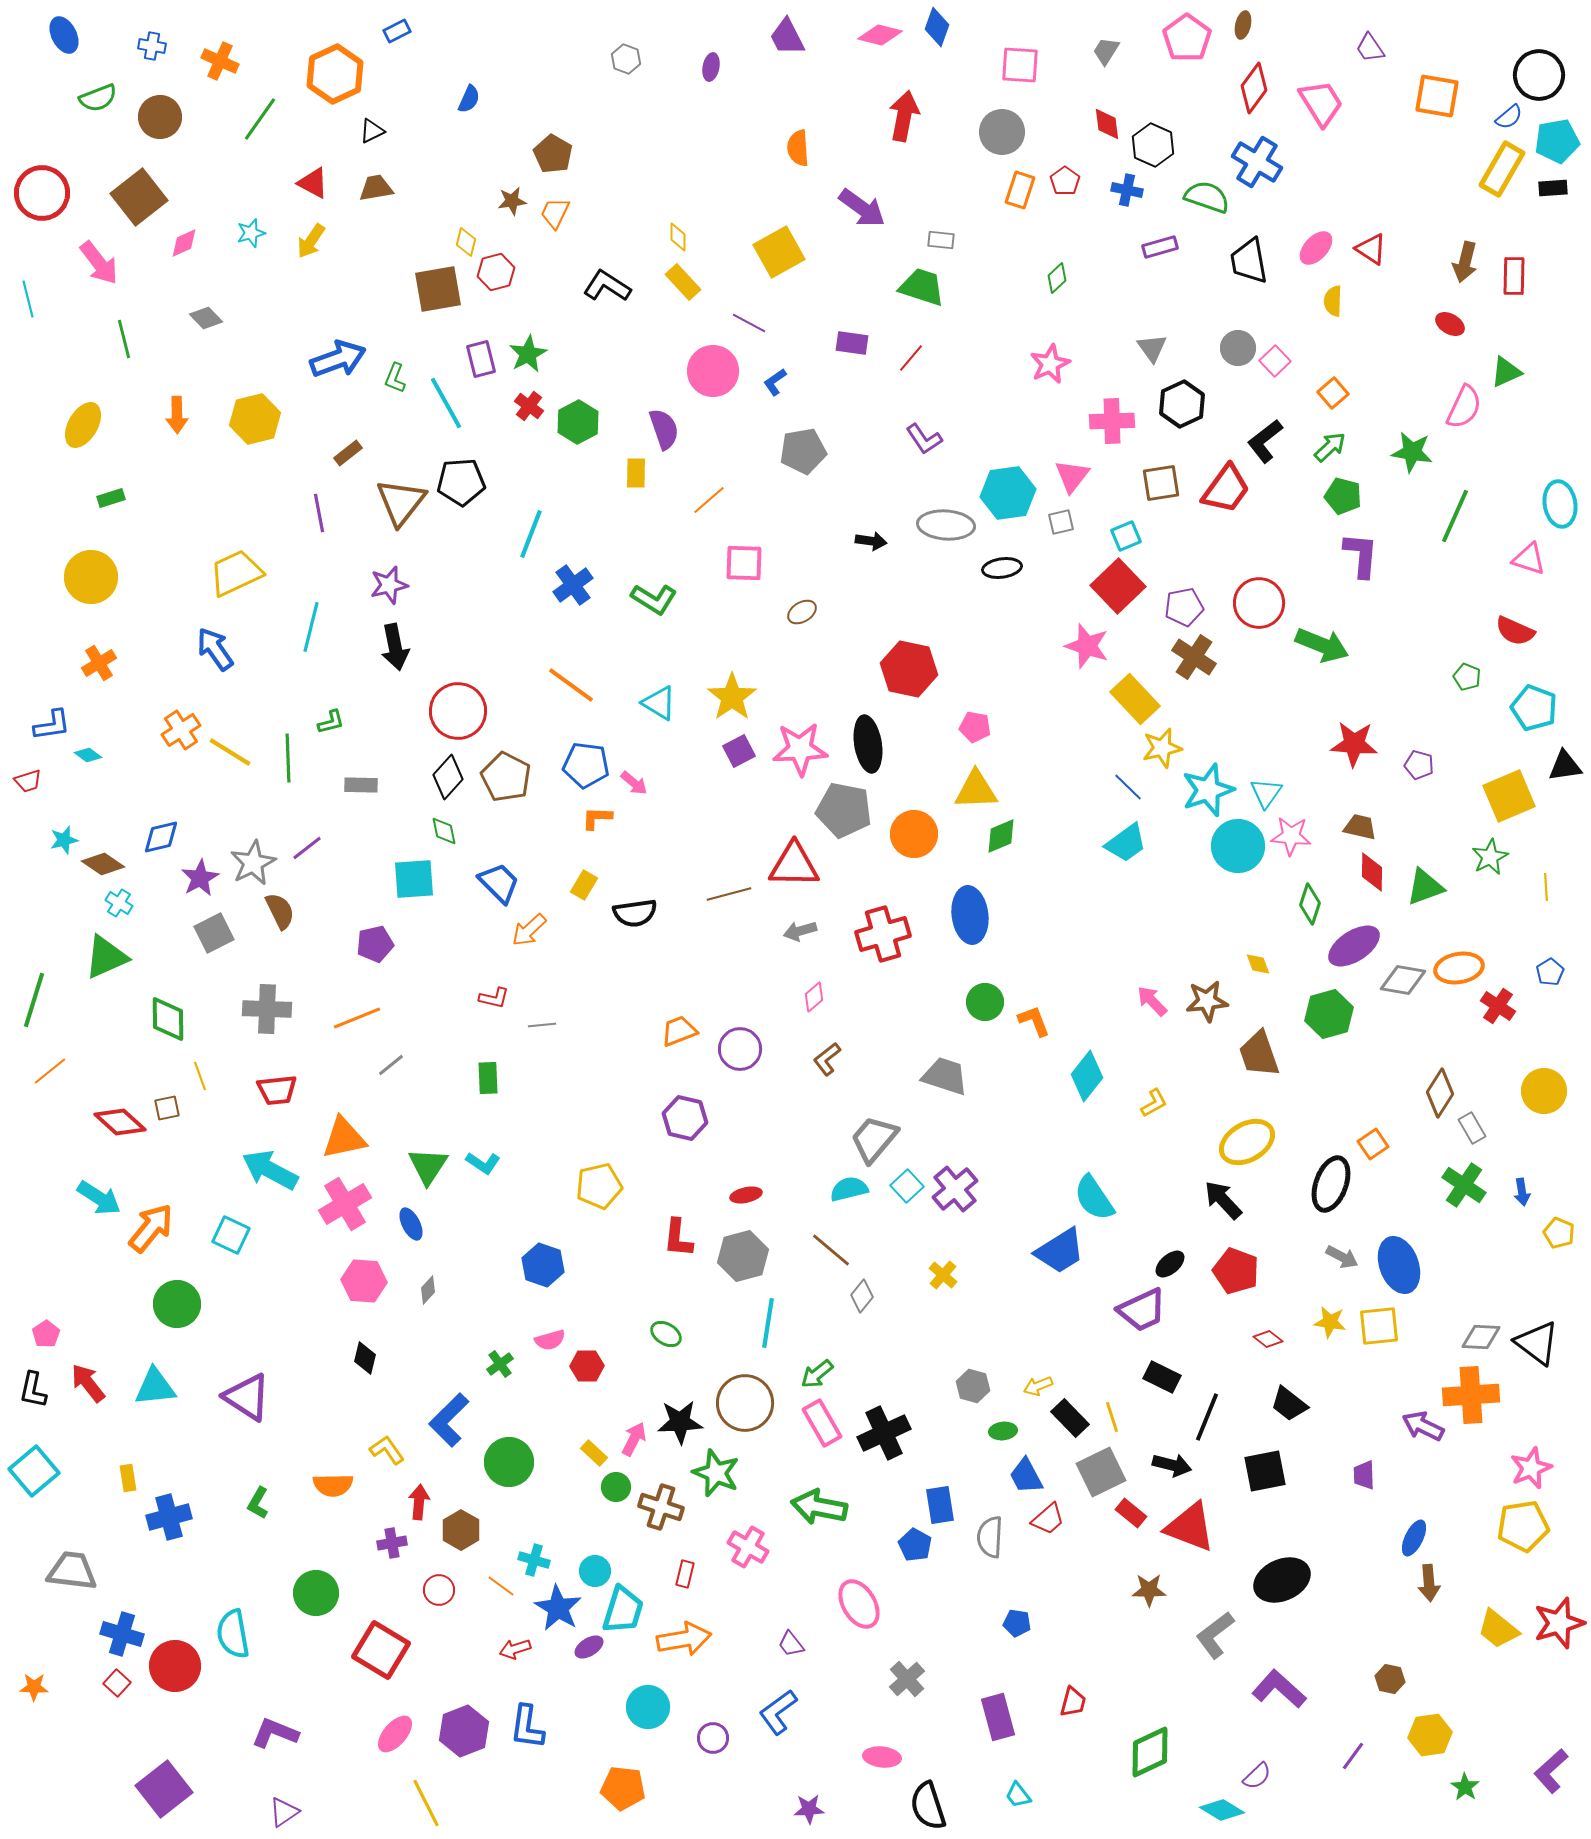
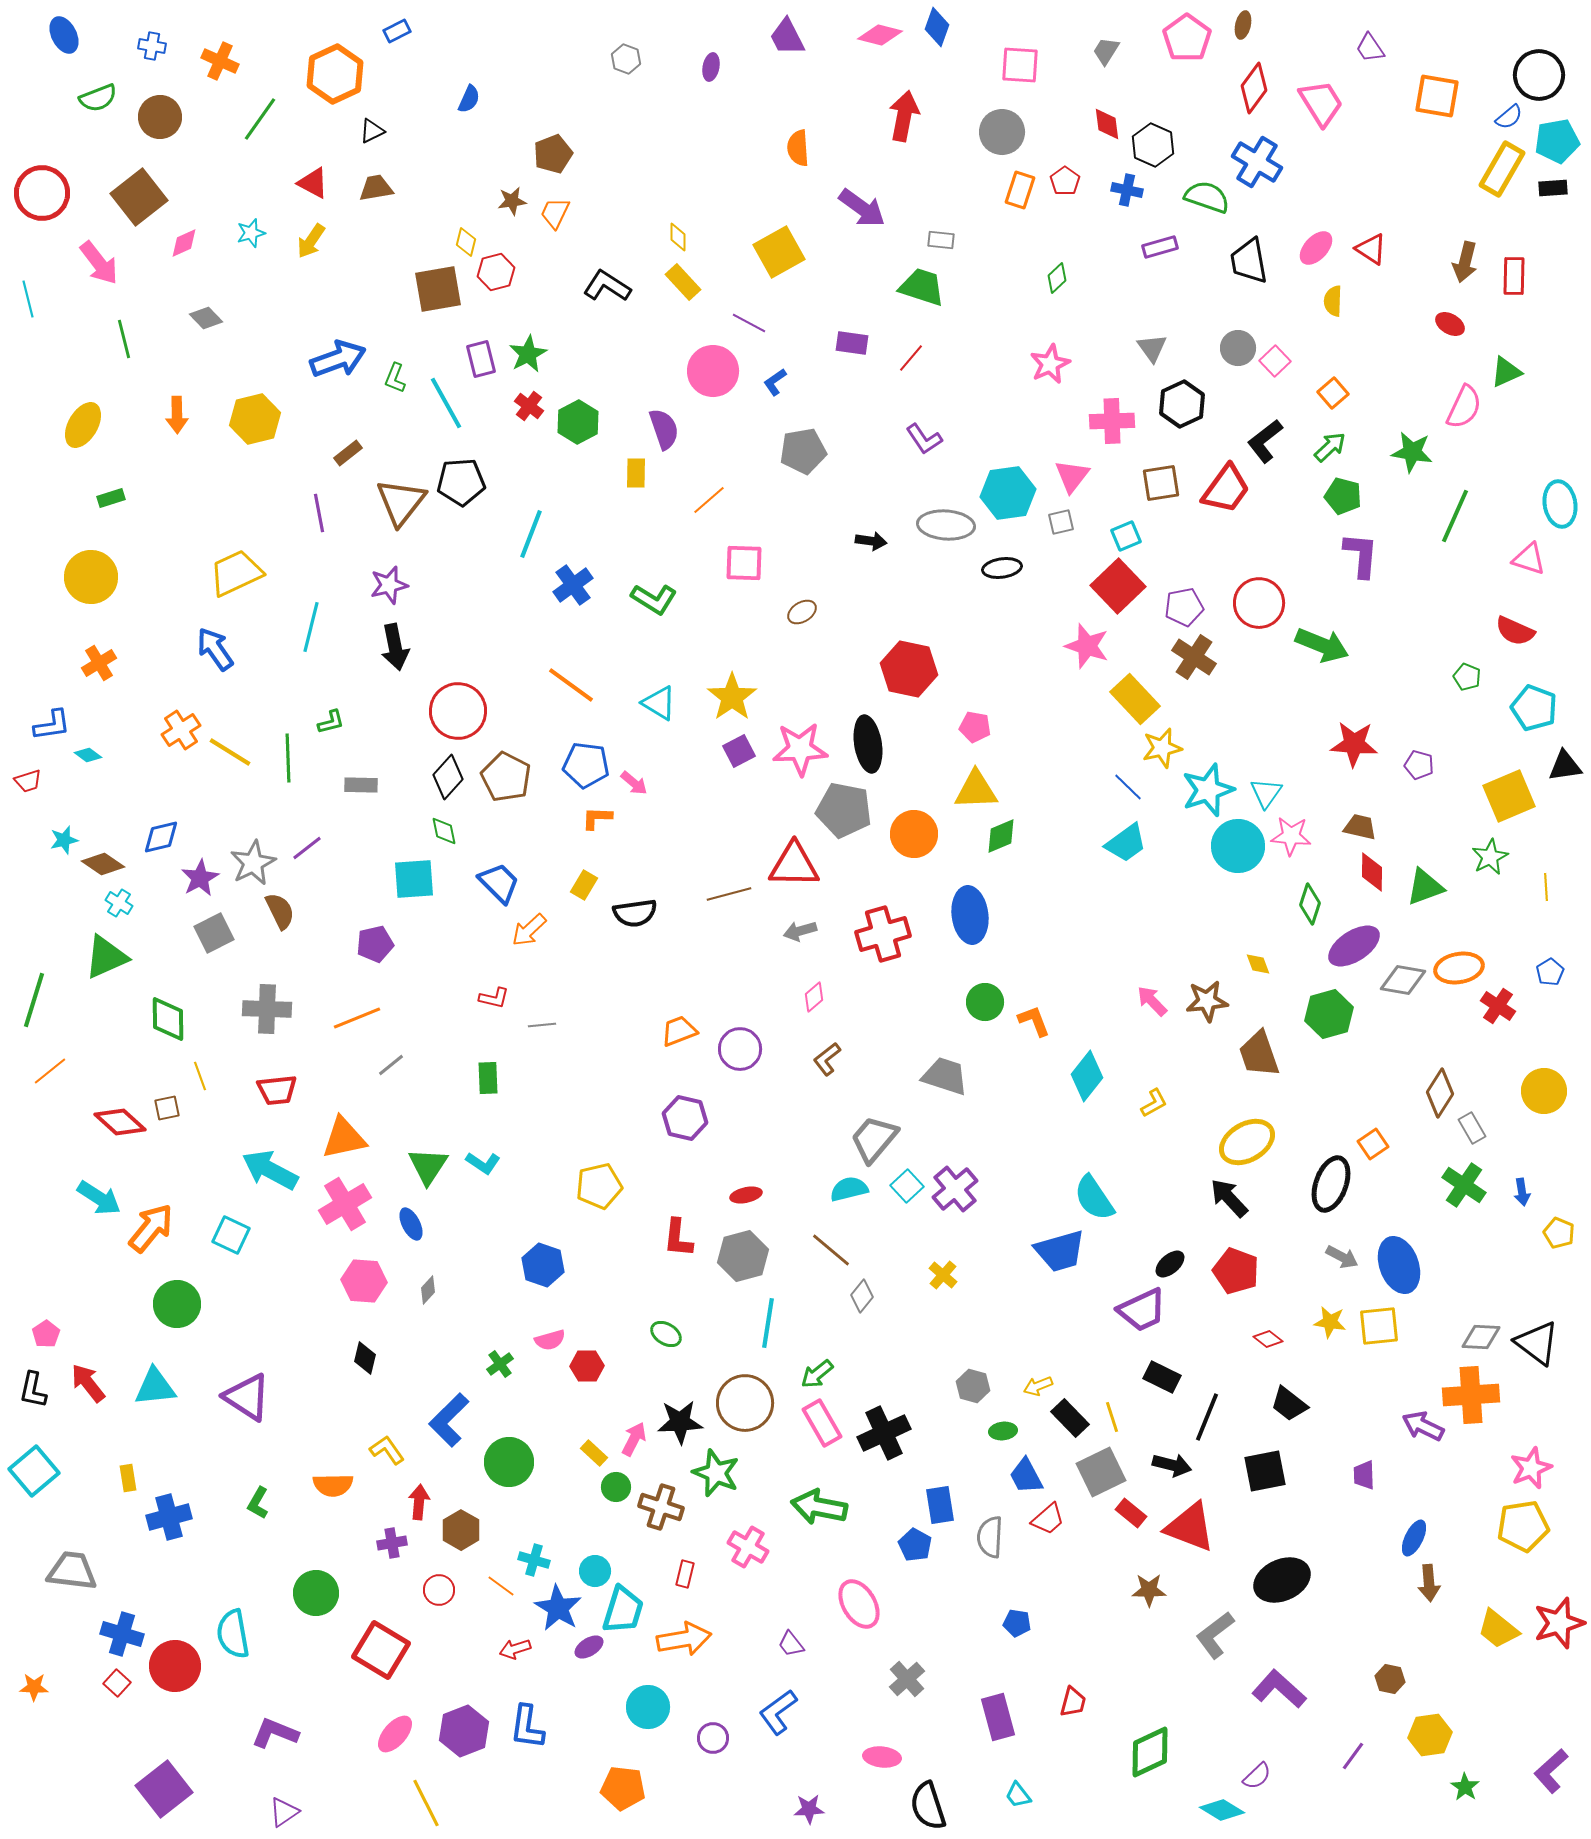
brown pentagon at (553, 154): rotated 21 degrees clockwise
black arrow at (1223, 1200): moved 6 px right, 2 px up
blue trapezoid at (1060, 1251): rotated 16 degrees clockwise
